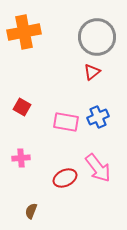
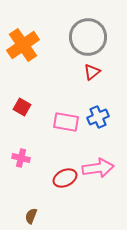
orange cross: moved 1 px left, 13 px down; rotated 24 degrees counterclockwise
gray circle: moved 9 px left
pink cross: rotated 18 degrees clockwise
pink arrow: rotated 60 degrees counterclockwise
brown semicircle: moved 5 px down
